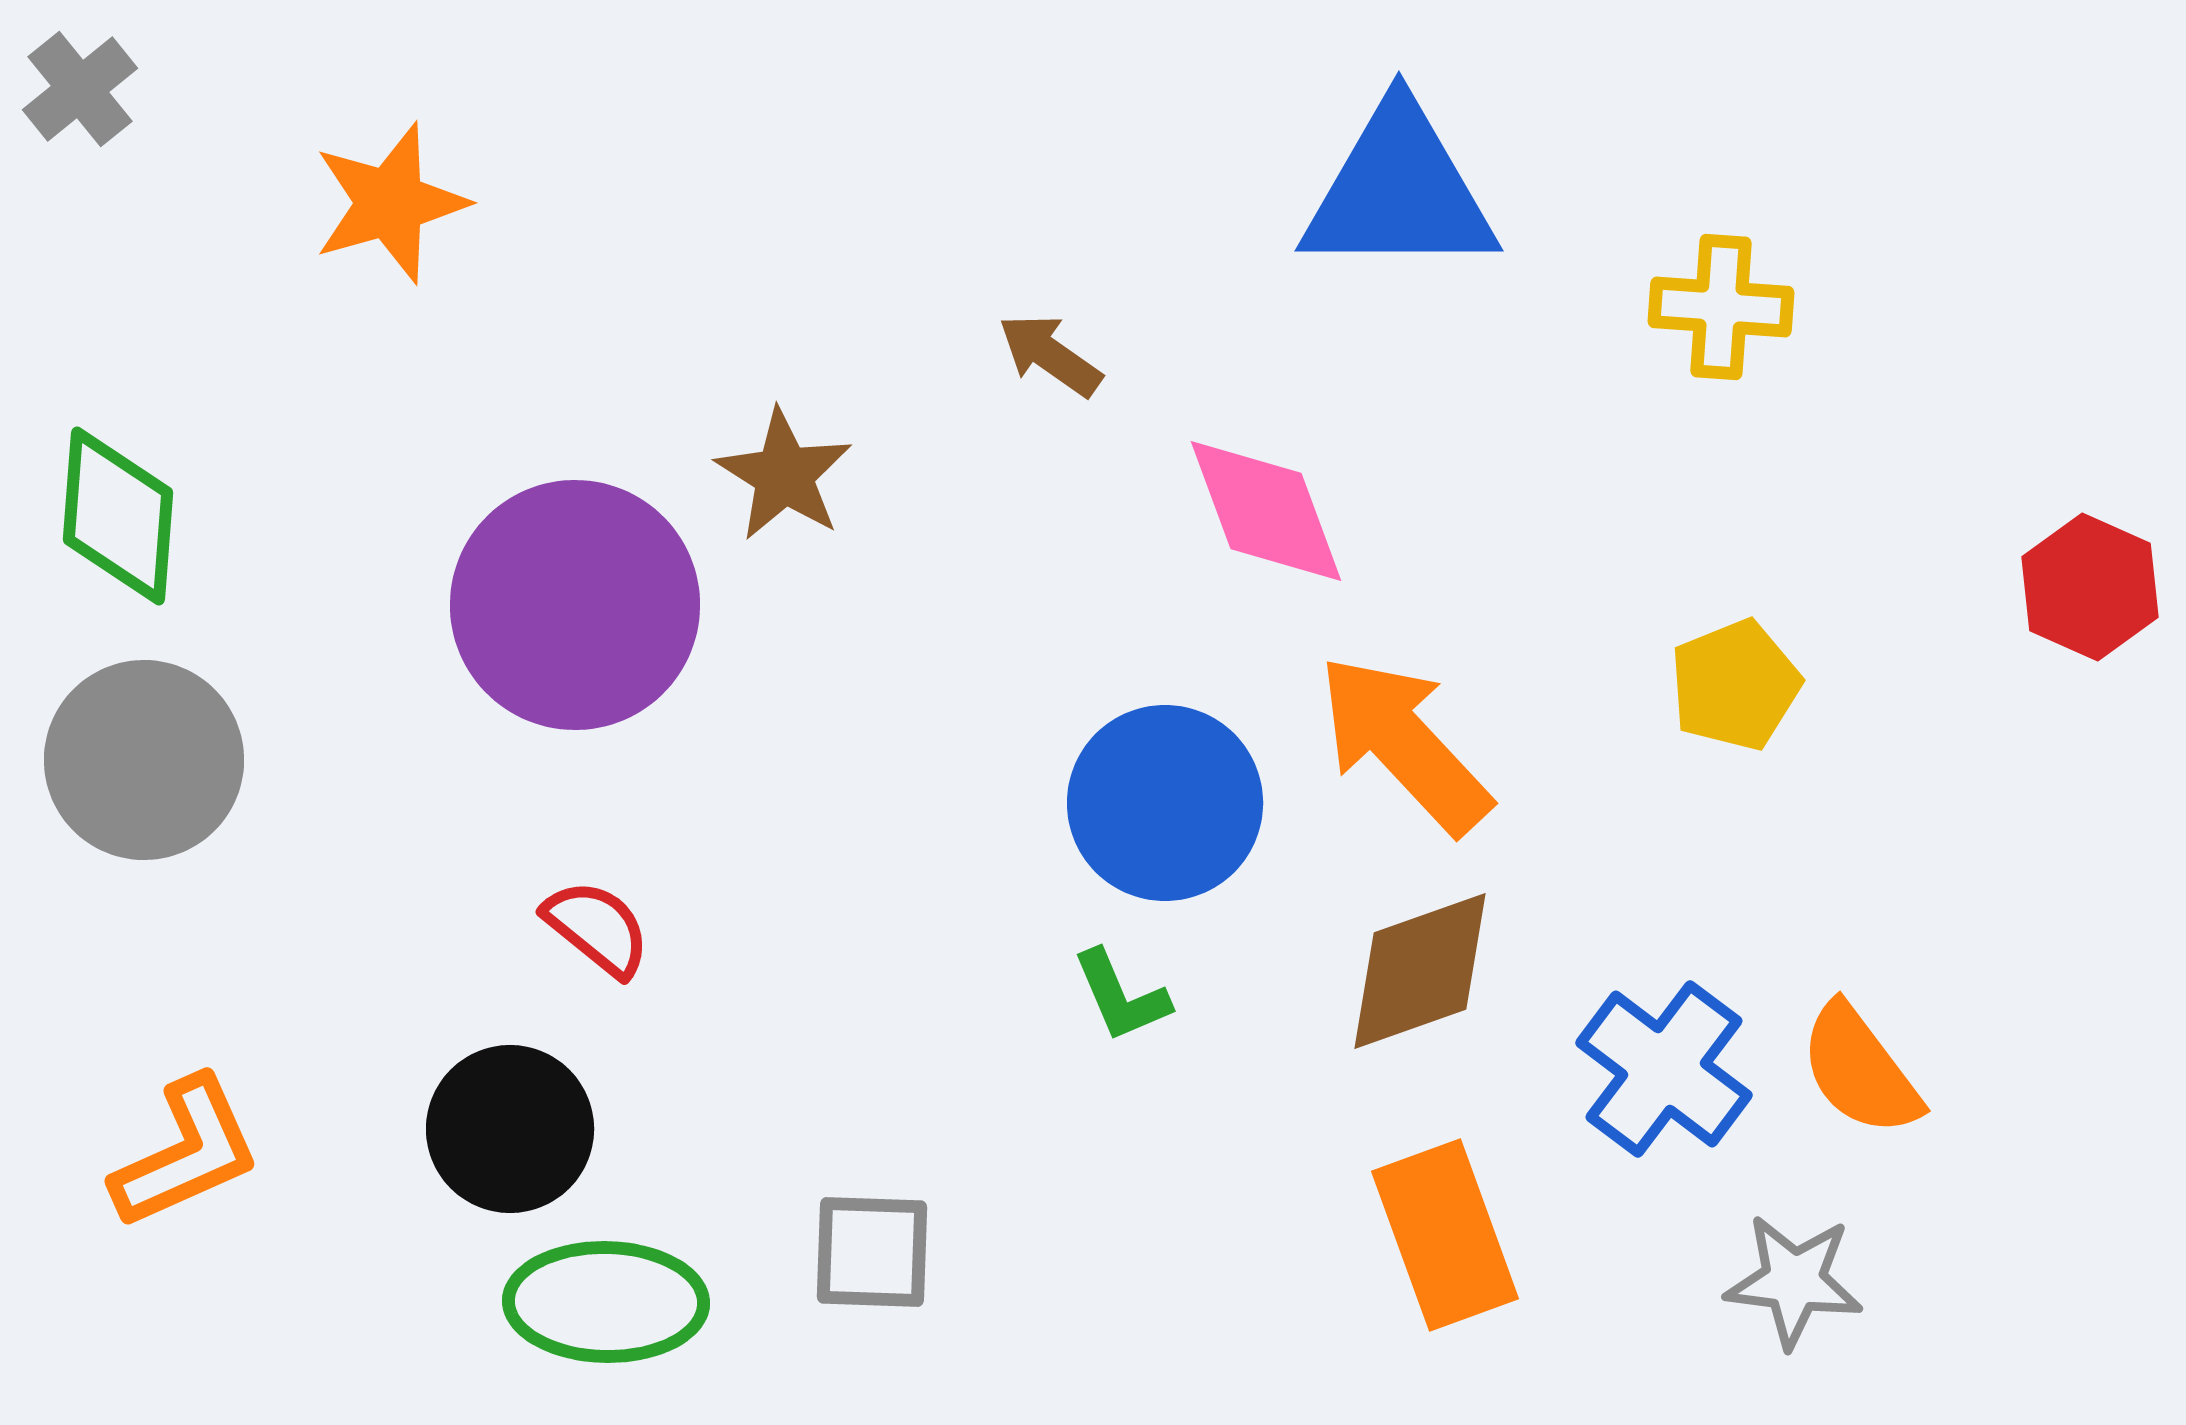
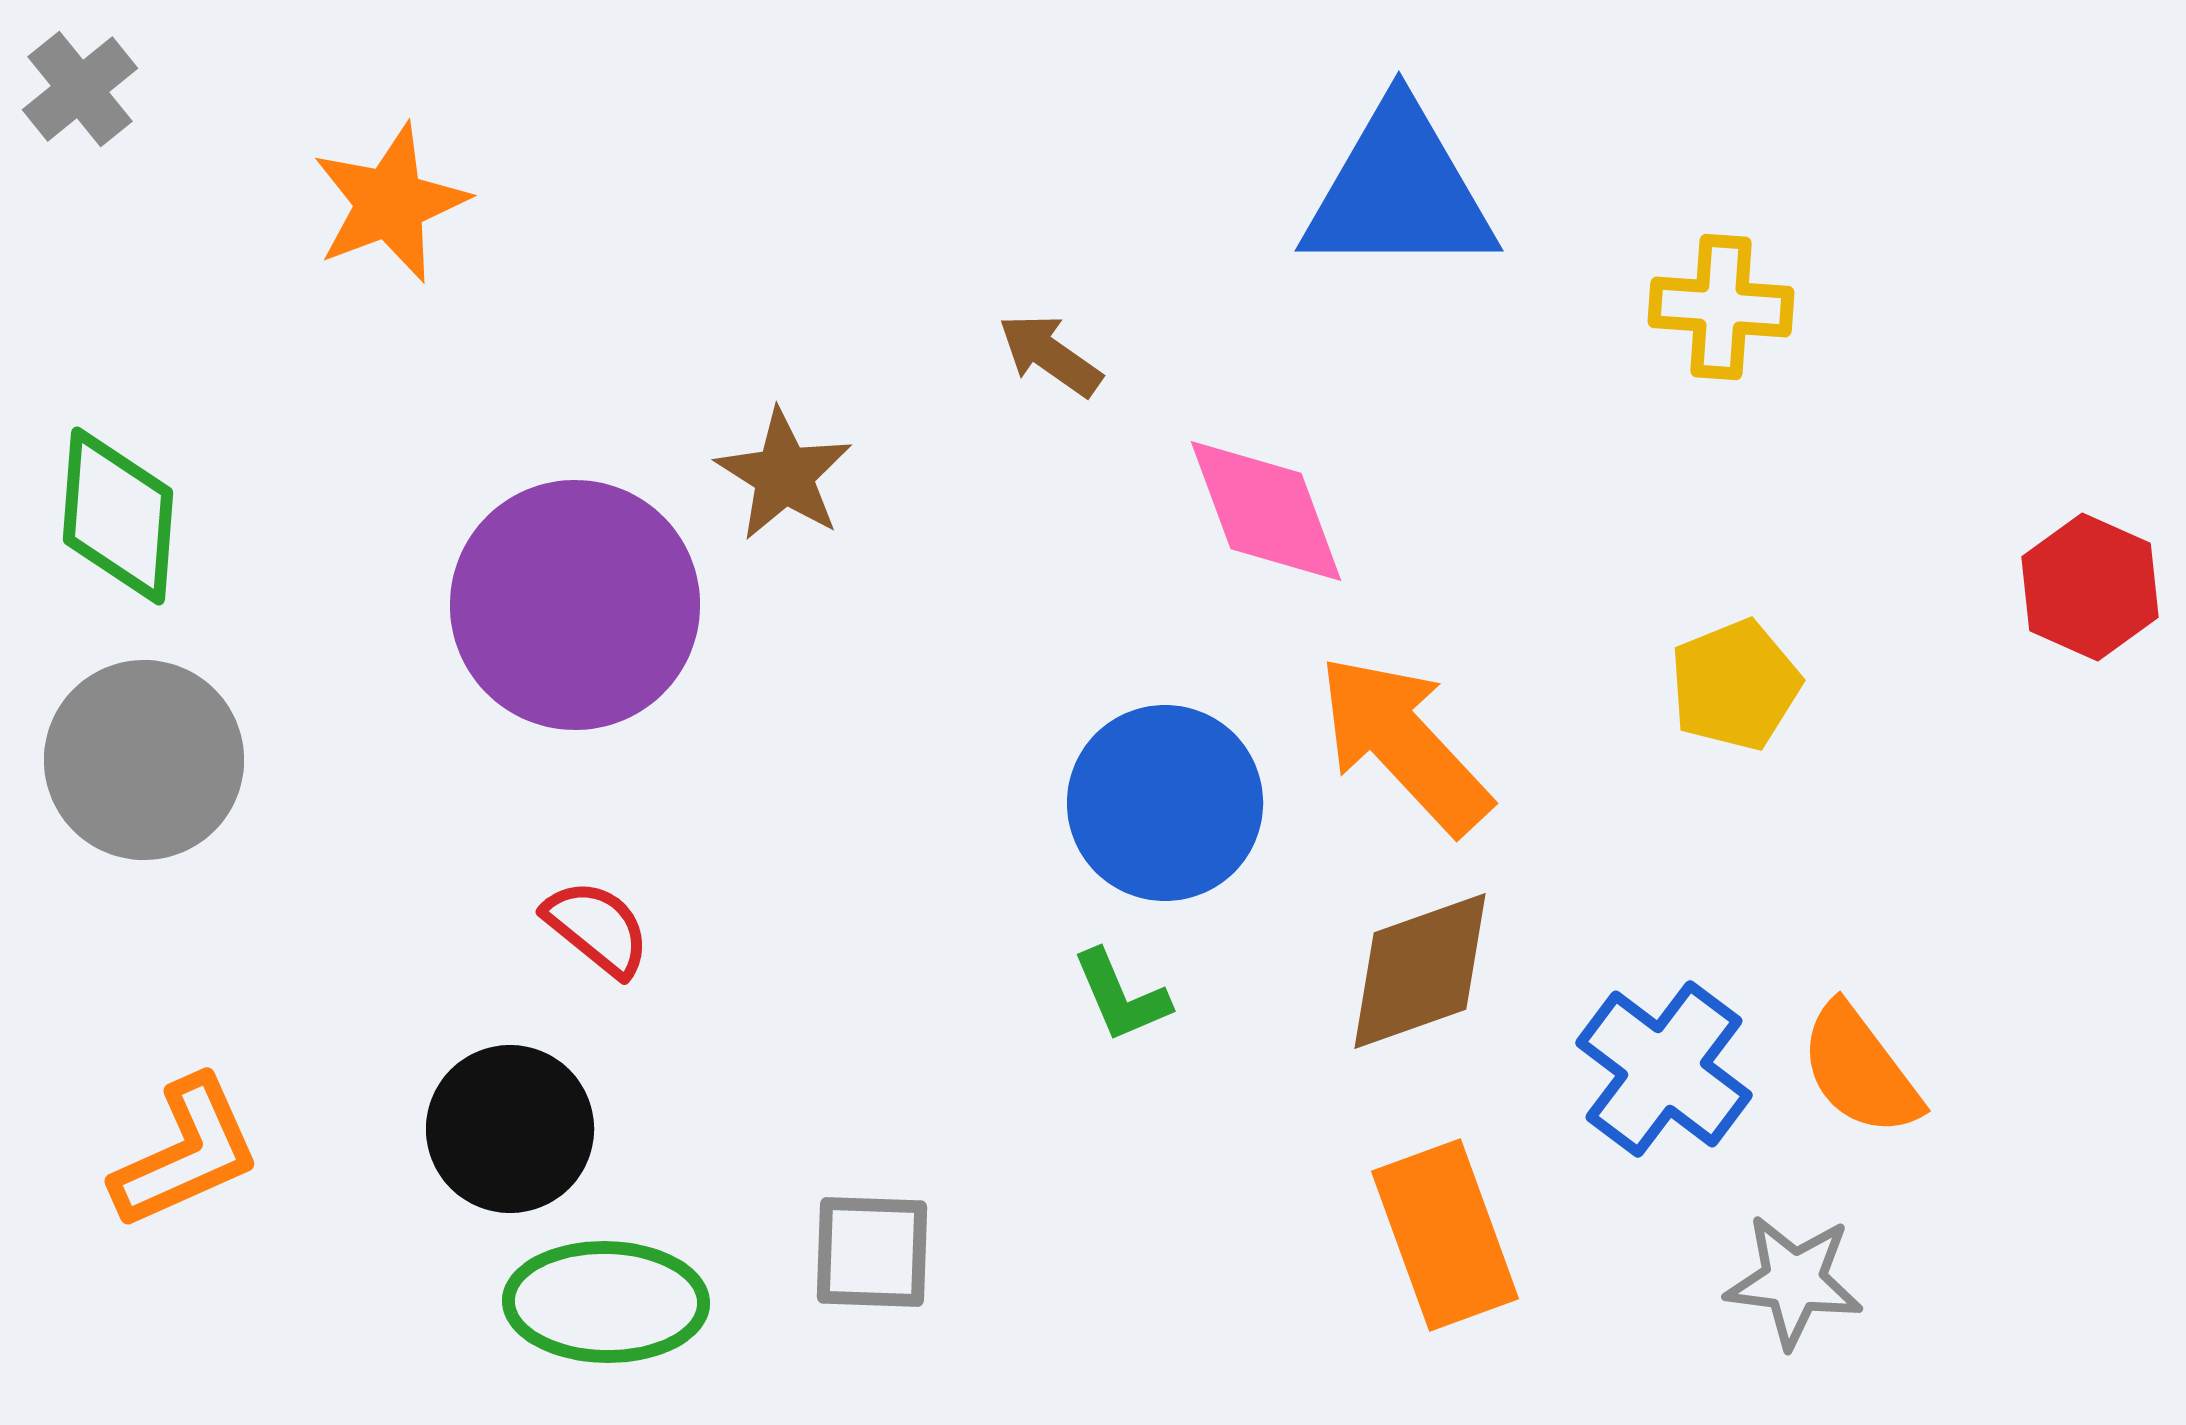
orange star: rotated 5 degrees counterclockwise
